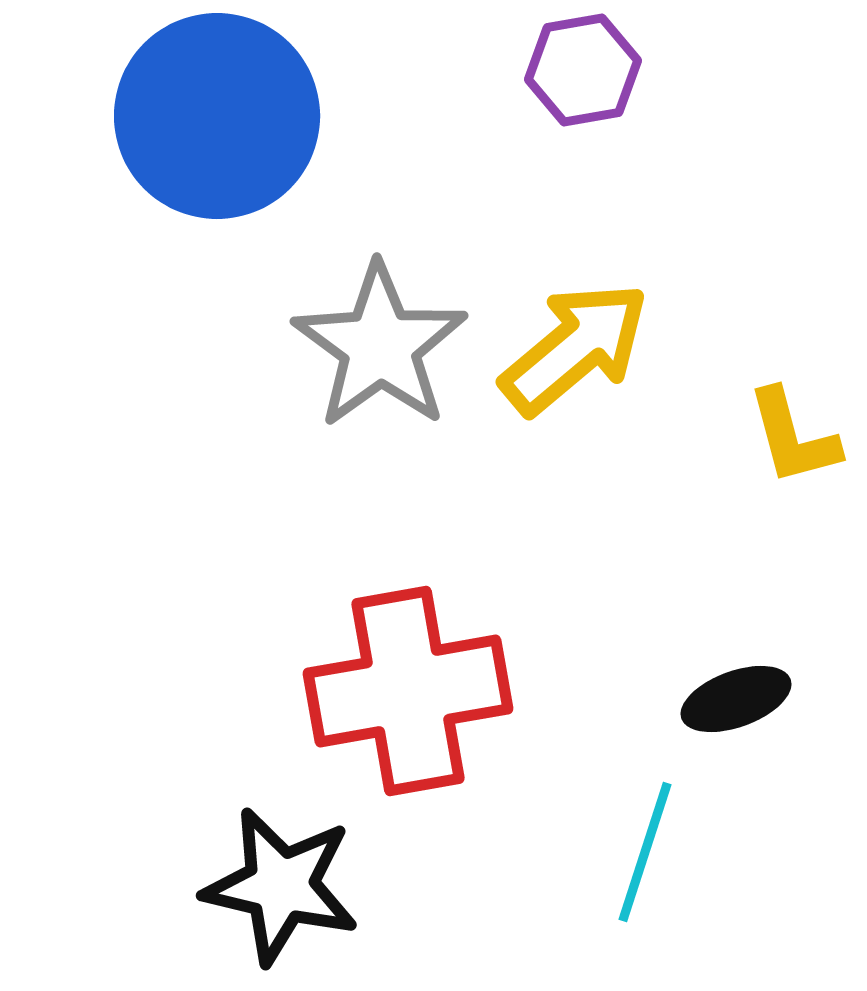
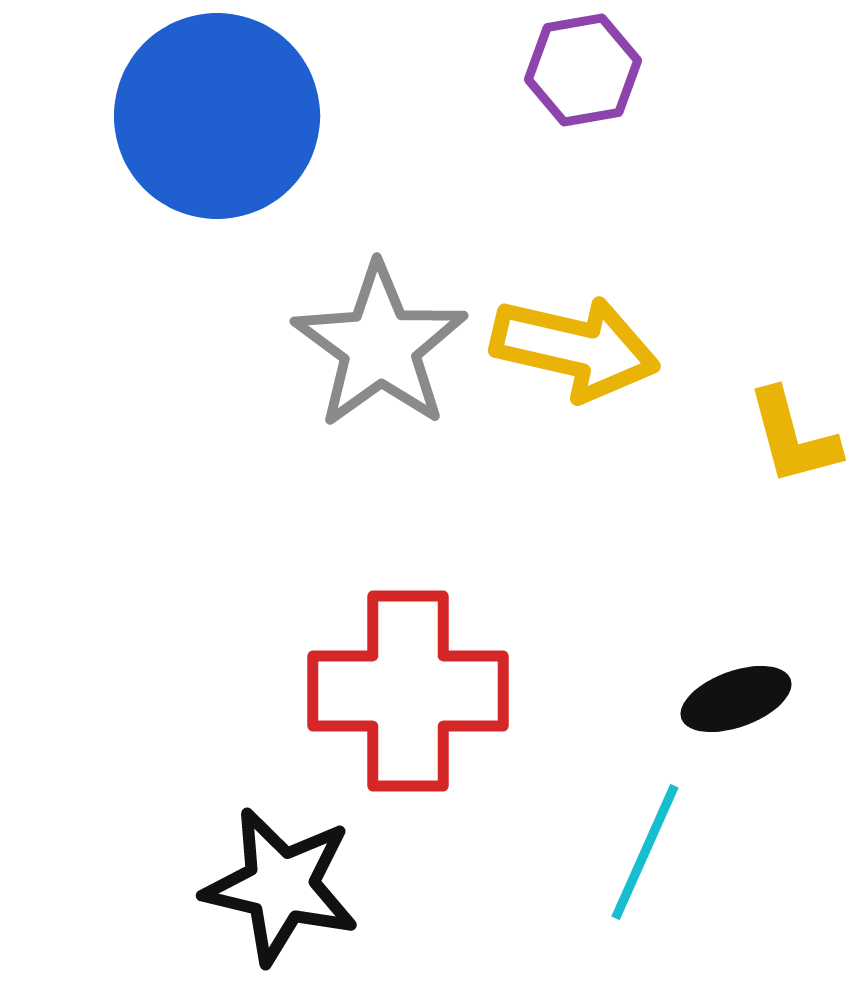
yellow arrow: rotated 53 degrees clockwise
red cross: rotated 10 degrees clockwise
cyan line: rotated 6 degrees clockwise
